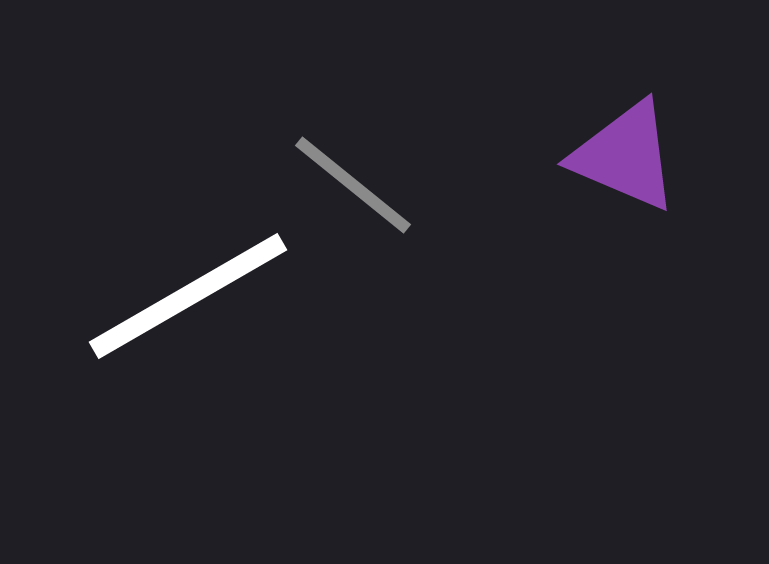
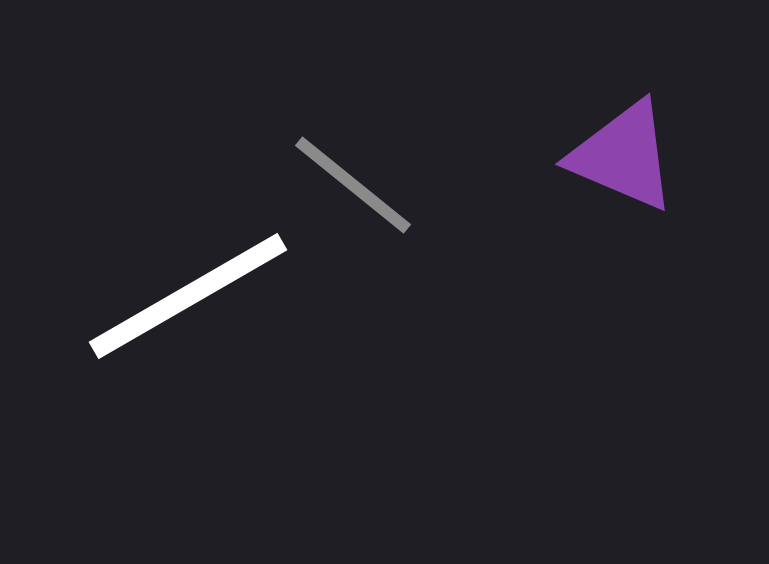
purple triangle: moved 2 px left
